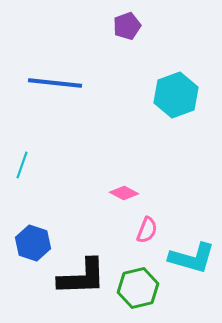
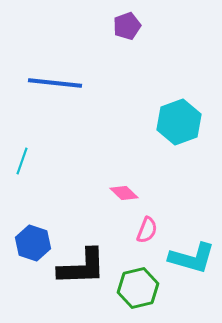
cyan hexagon: moved 3 px right, 27 px down
cyan line: moved 4 px up
pink diamond: rotated 16 degrees clockwise
black L-shape: moved 10 px up
